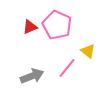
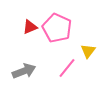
pink pentagon: moved 3 px down
yellow triangle: rotated 28 degrees clockwise
gray arrow: moved 8 px left, 5 px up
